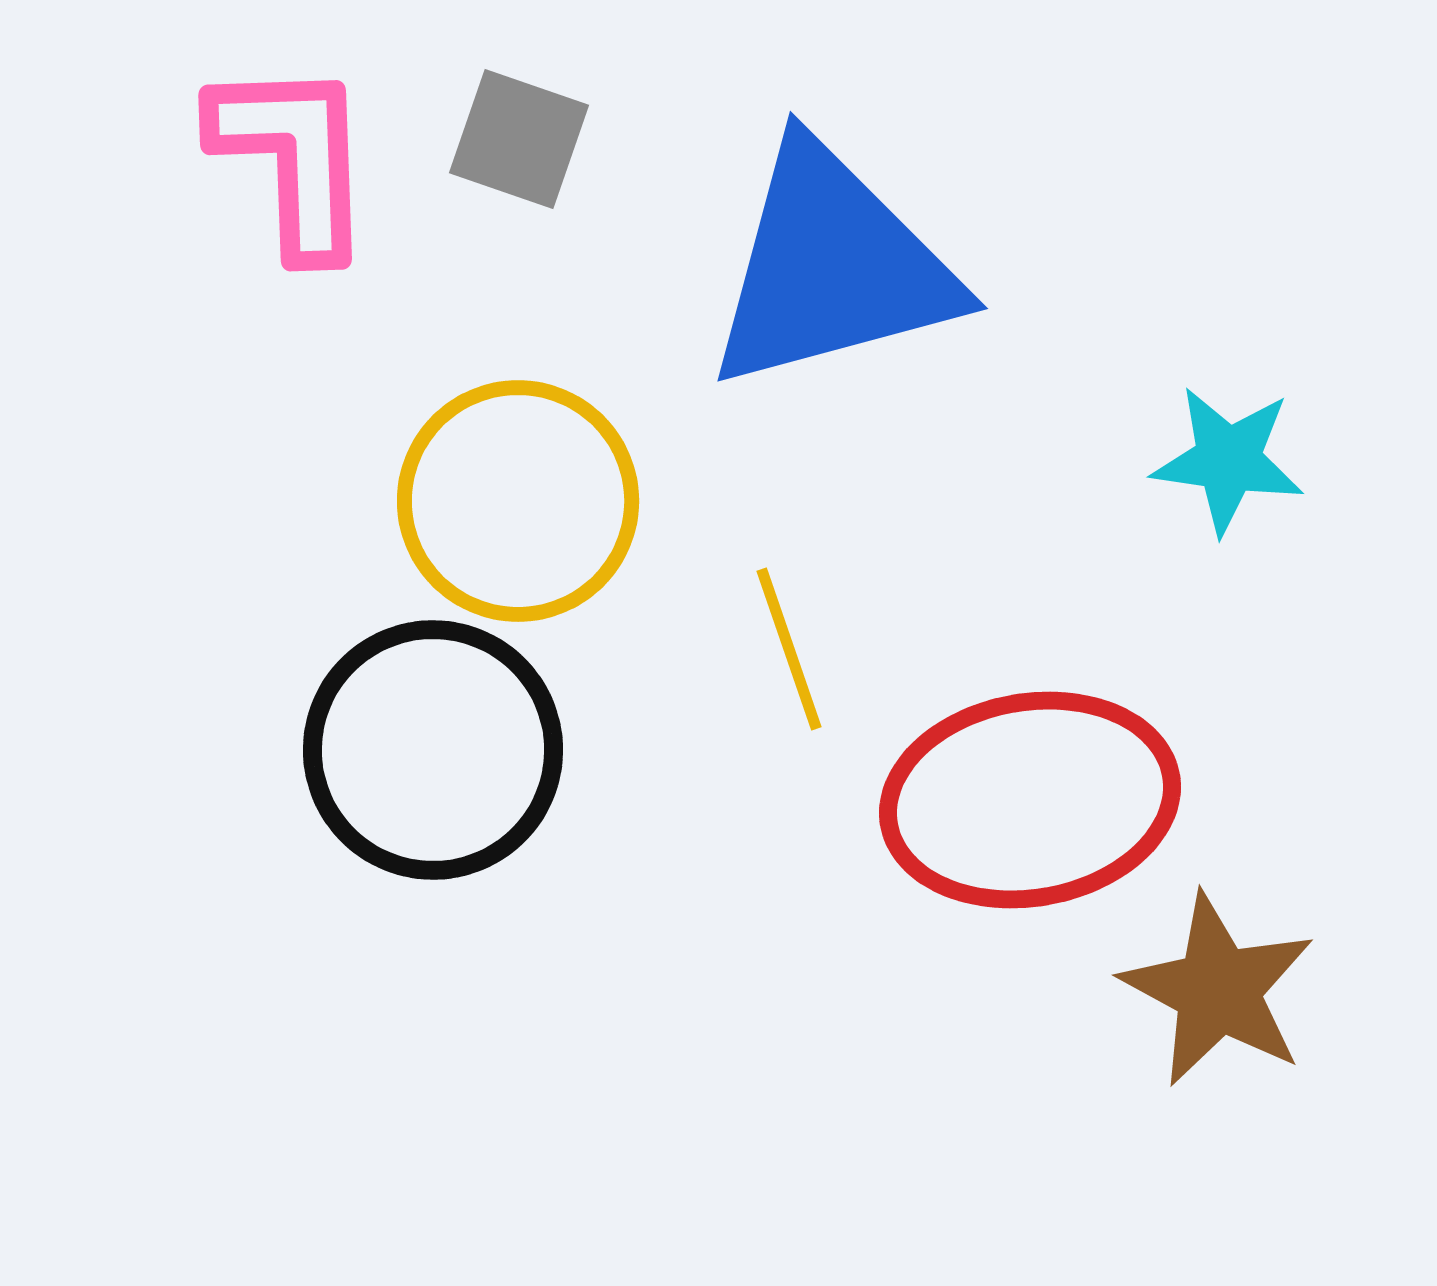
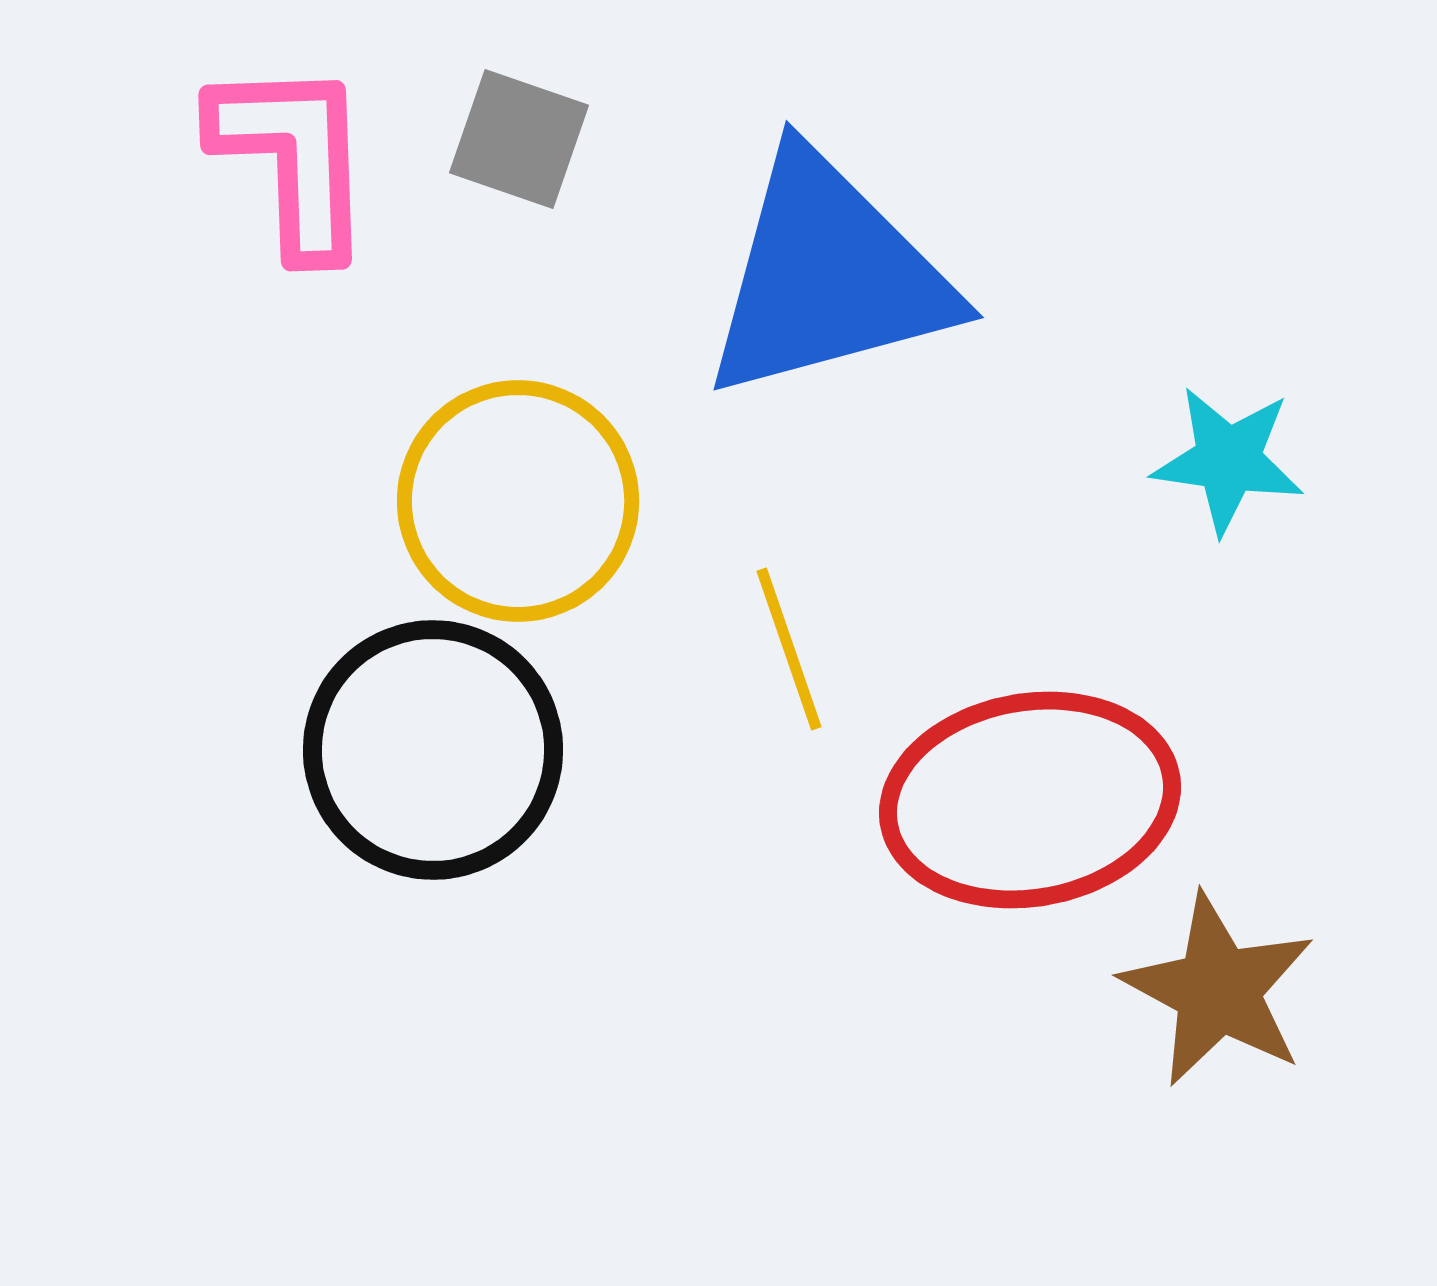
blue triangle: moved 4 px left, 9 px down
